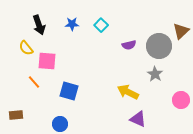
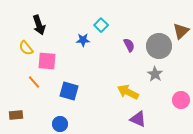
blue star: moved 11 px right, 16 px down
purple semicircle: rotated 104 degrees counterclockwise
